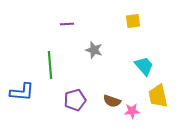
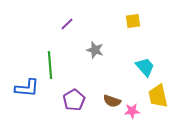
purple line: rotated 40 degrees counterclockwise
gray star: moved 1 px right
cyan trapezoid: moved 1 px right, 1 px down
blue L-shape: moved 5 px right, 4 px up
purple pentagon: moved 1 px left; rotated 15 degrees counterclockwise
